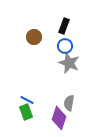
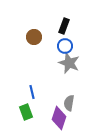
blue line: moved 5 px right, 8 px up; rotated 48 degrees clockwise
